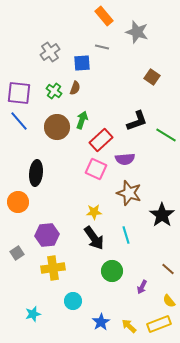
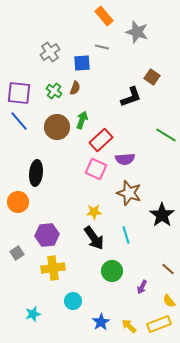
black L-shape: moved 6 px left, 24 px up
